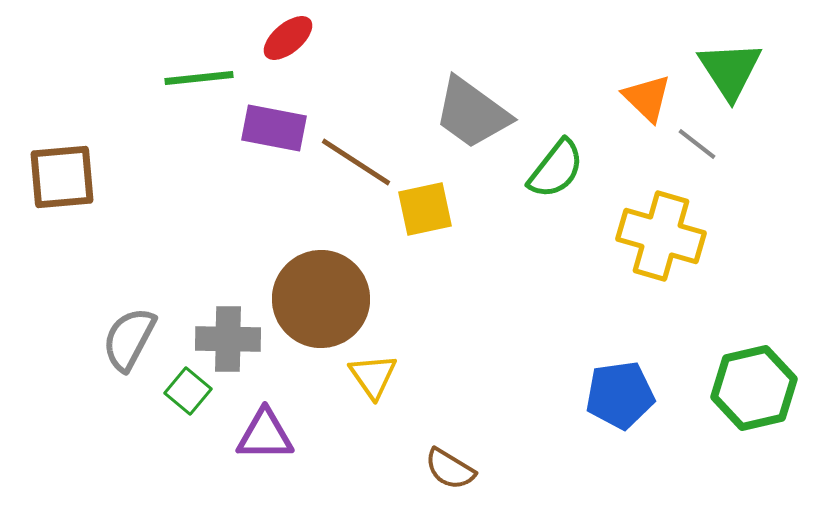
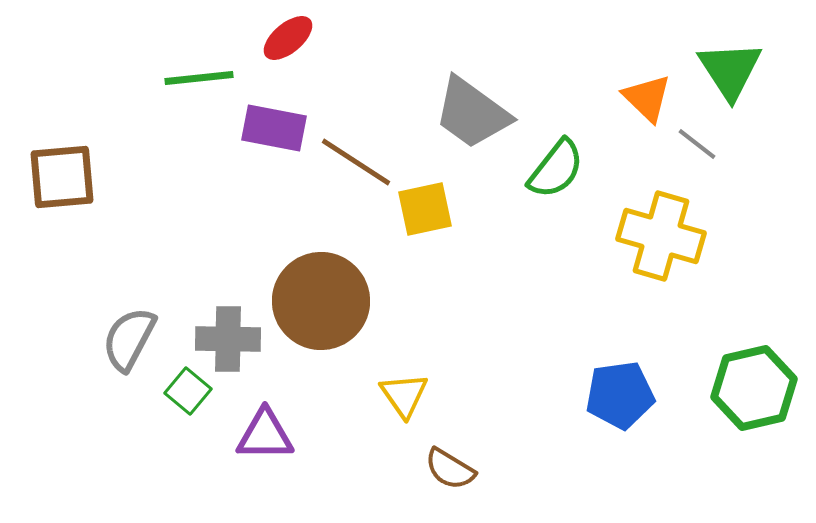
brown circle: moved 2 px down
yellow triangle: moved 31 px right, 19 px down
